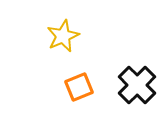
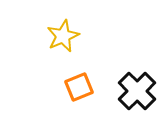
black cross: moved 6 px down
